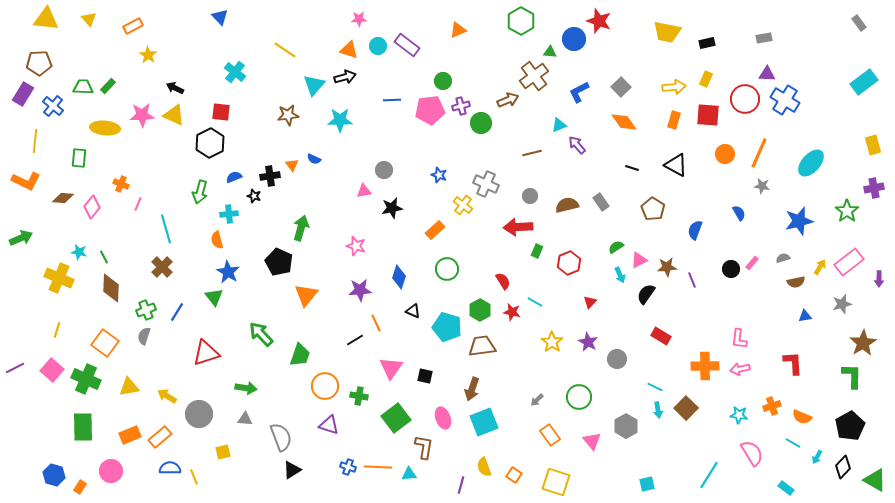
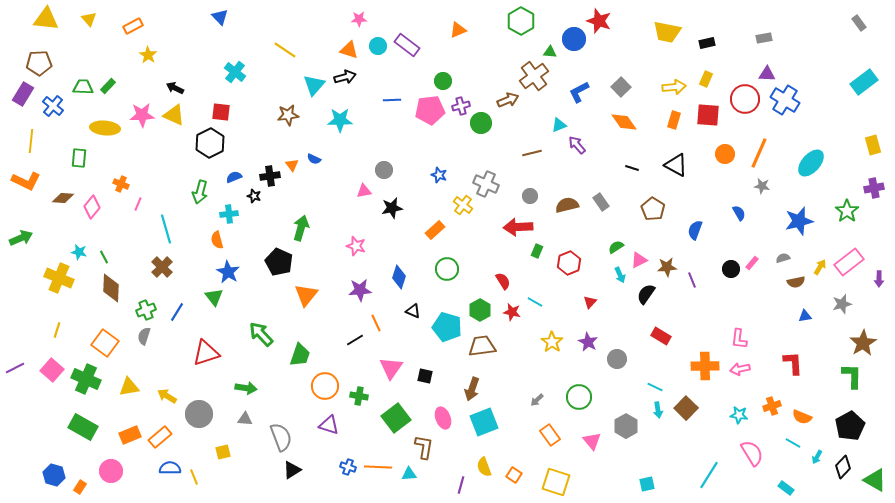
yellow line at (35, 141): moved 4 px left
green rectangle at (83, 427): rotated 60 degrees counterclockwise
